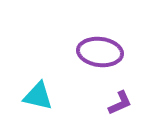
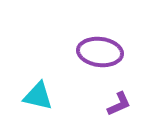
purple L-shape: moved 1 px left, 1 px down
